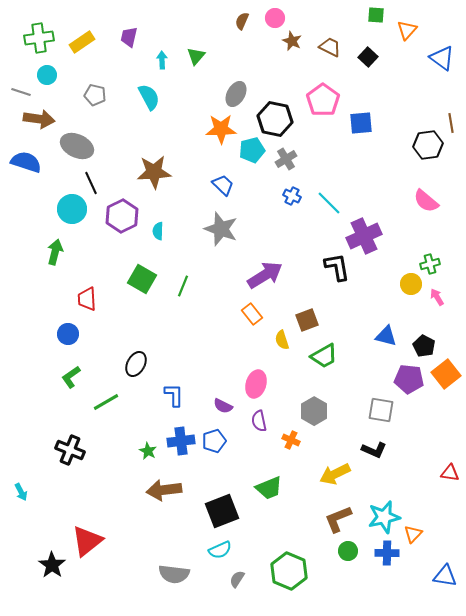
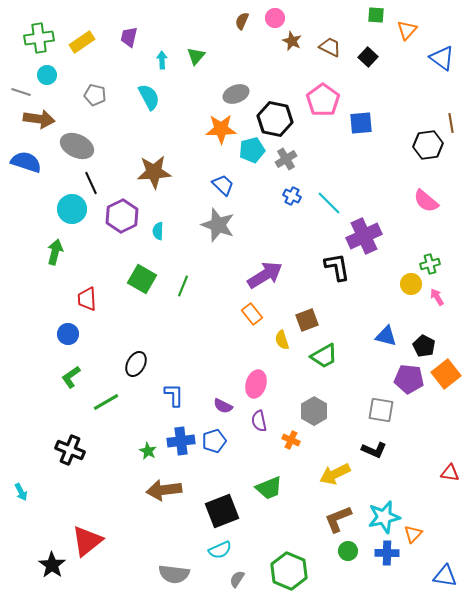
gray ellipse at (236, 94): rotated 40 degrees clockwise
gray star at (221, 229): moved 3 px left, 4 px up
